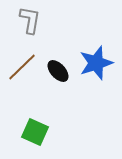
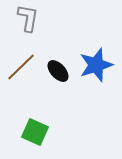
gray L-shape: moved 2 px left, 2 px up
blue star: moved 2 px down
brown line: moved 1 px left
